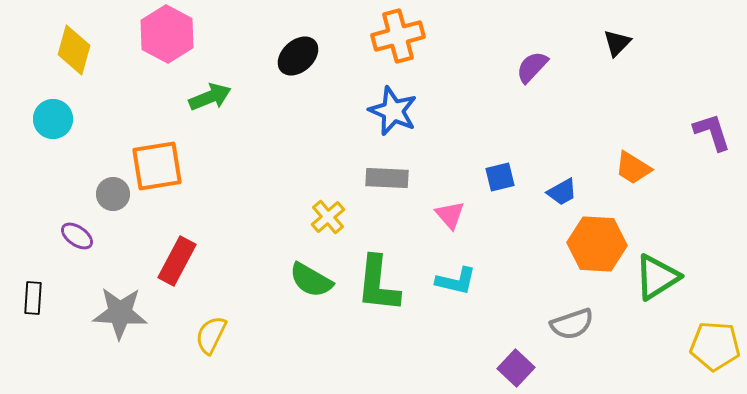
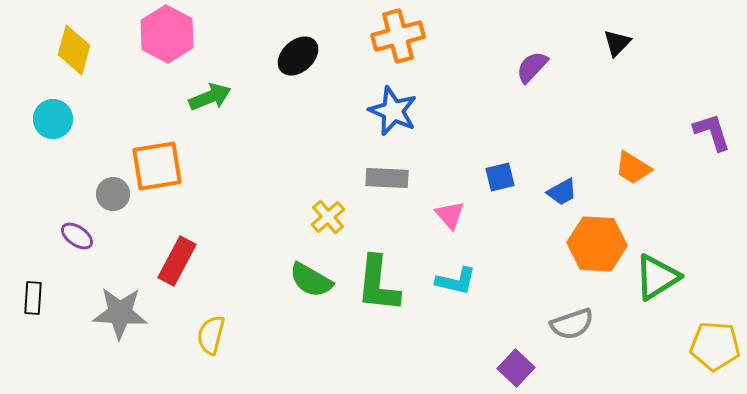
yellow semicircle: rotated 12 degrees counterclockwise
